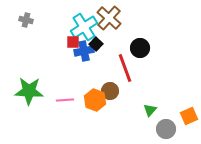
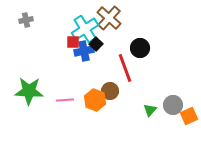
gray cross: rotated 24 degrees counterclockwise
cyan cross: moved 1 px right, 2 px down
gray circle: moved 7 px right, 24 px up
